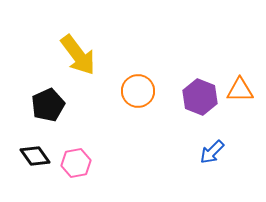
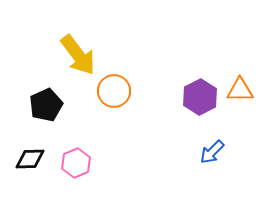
orange circle: moved 24 px left
purple hexagon: rotated 12 degrees clockwise
black pentagon: moved 2 px left
black diamond: moved 5 px left, 3 px down; rotated 56 degrees counterclockwise
pink hexagon: rotated 12 degrees counterclockwise
